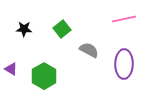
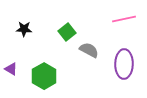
green square: moved 5 px right, 3 px down
